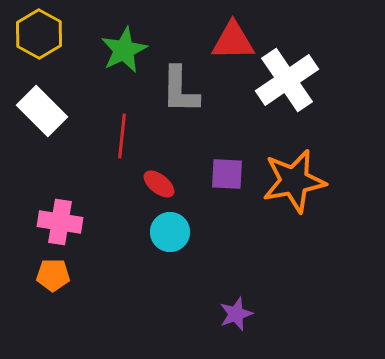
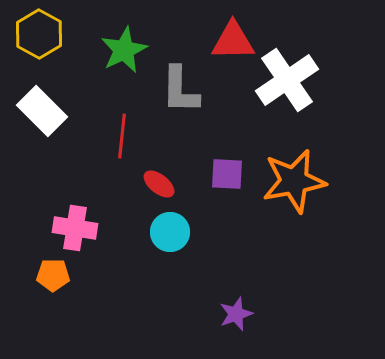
pink cross: moved 15 px right, 6 px down
